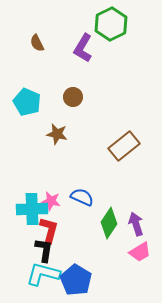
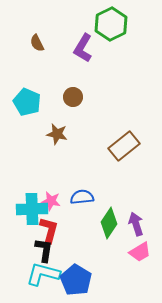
blue semicircle: rotated 30 degrees counterclockwise
